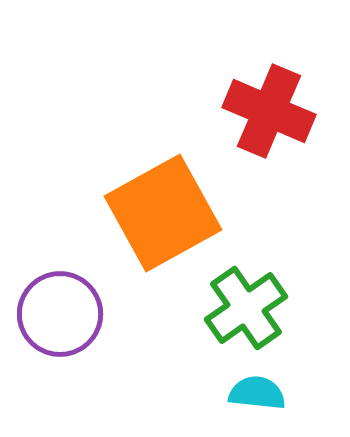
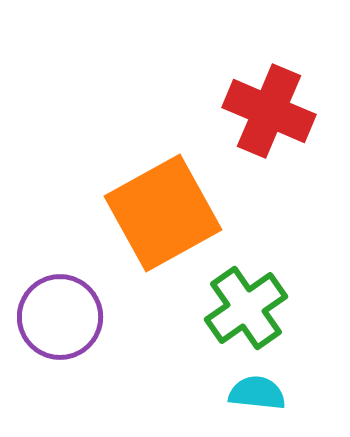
purple circle: moved 3 px down
